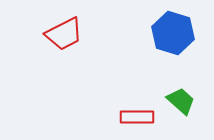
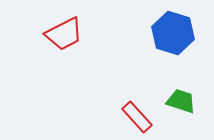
green trapezoid: rotated 24 degrees counterclockwise
red rectangle: rotated 48 degrees clockwise
